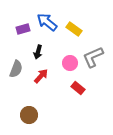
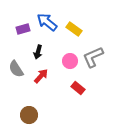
pink circle: moved 2 px up
gray semicircle: rotated 126 degrees clockwise
